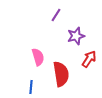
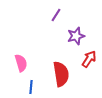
pink semicircle: moved 17 px left, 6 px down
